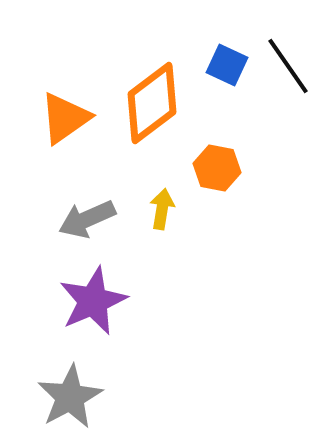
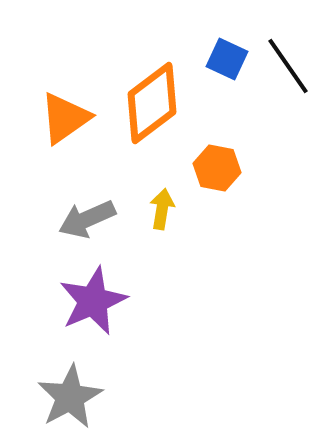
blue square: moved 6 px up
